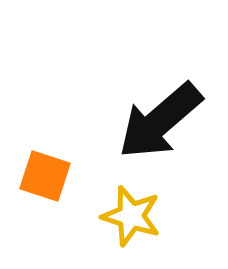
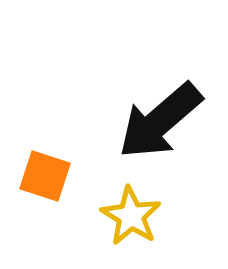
yellow star: rotated 14 degrees clockwise
